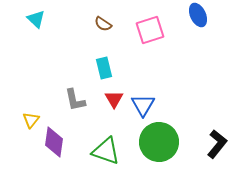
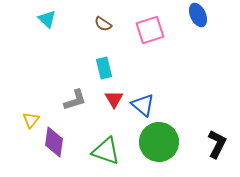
cyan triangle: moved 11 px right
gray L-shape: rotated 95 degrees counterclockwise
blue triangle: rotated 20 degrees counterclockwise
black L-shape: rotated 12 degrees counterclockwise
